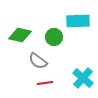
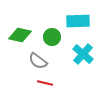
green circle: moved 2 px left
cyan cross: moved 24 px up
red line: rotated 21 degrees clockwise
